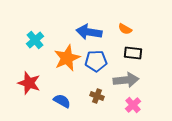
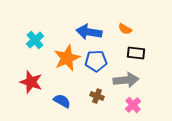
black rectangle: moved 3 px right
red star: moved 2 px right, 1 px up
